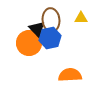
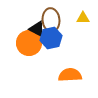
yellow triangle: moved 2 px right
black triangle: rotated 18 degrees counterclockwise
blue hexagon: moved 1 px right
